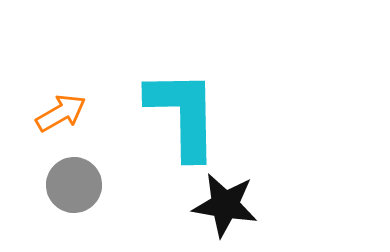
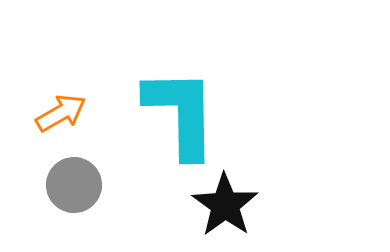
cyan L-shape: moved 2 px left, 1 px up
black star: rotated 26 degrees clockwise
